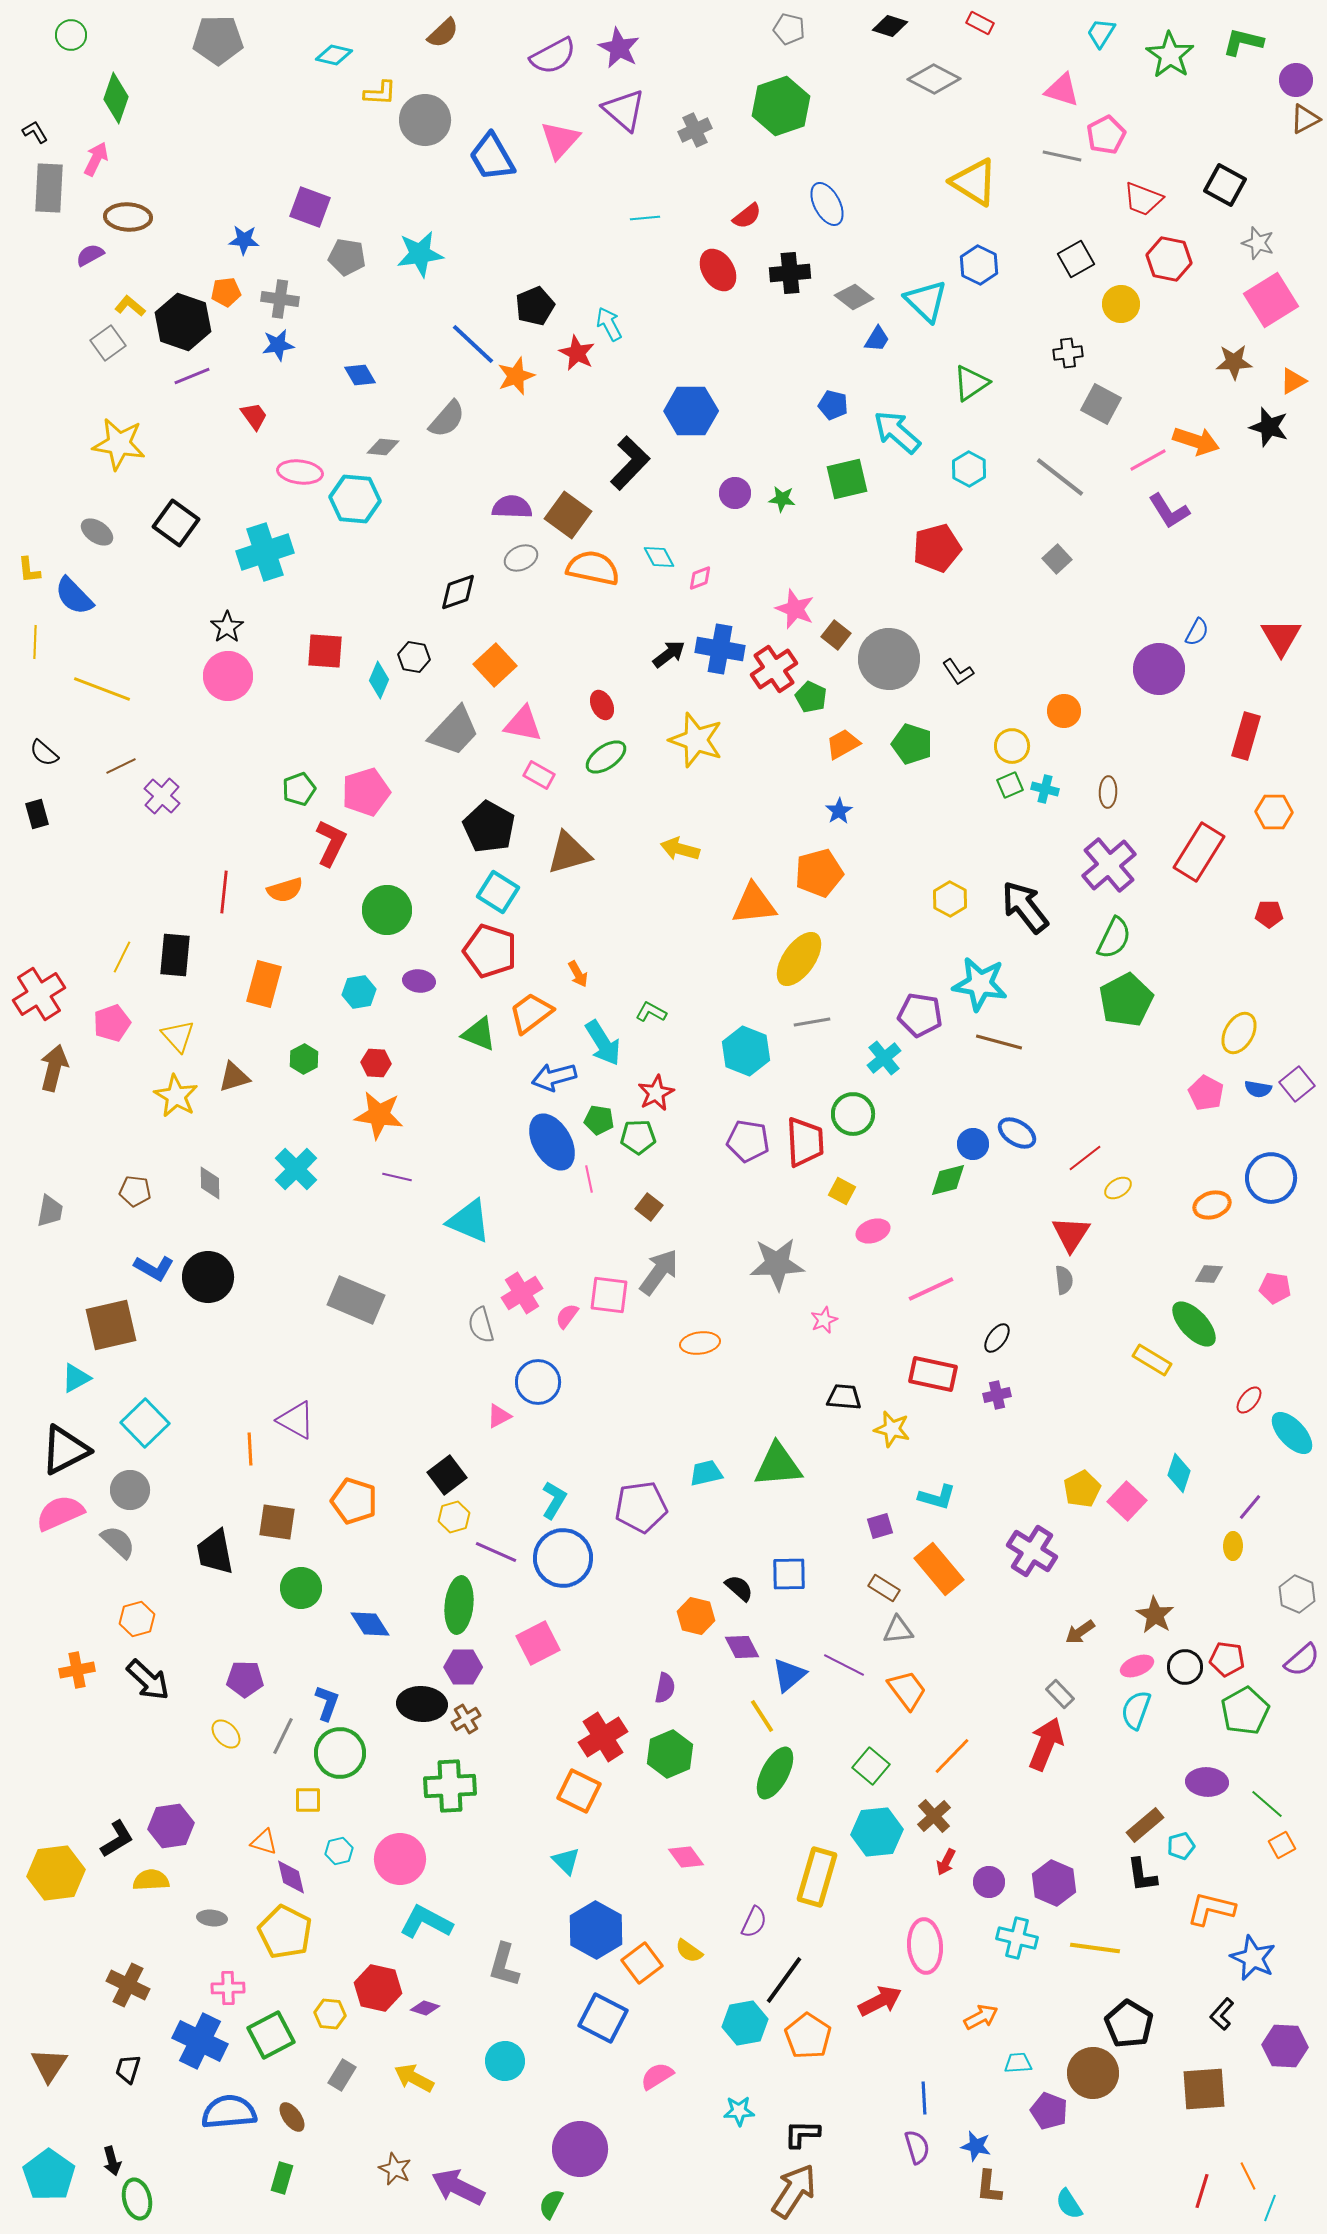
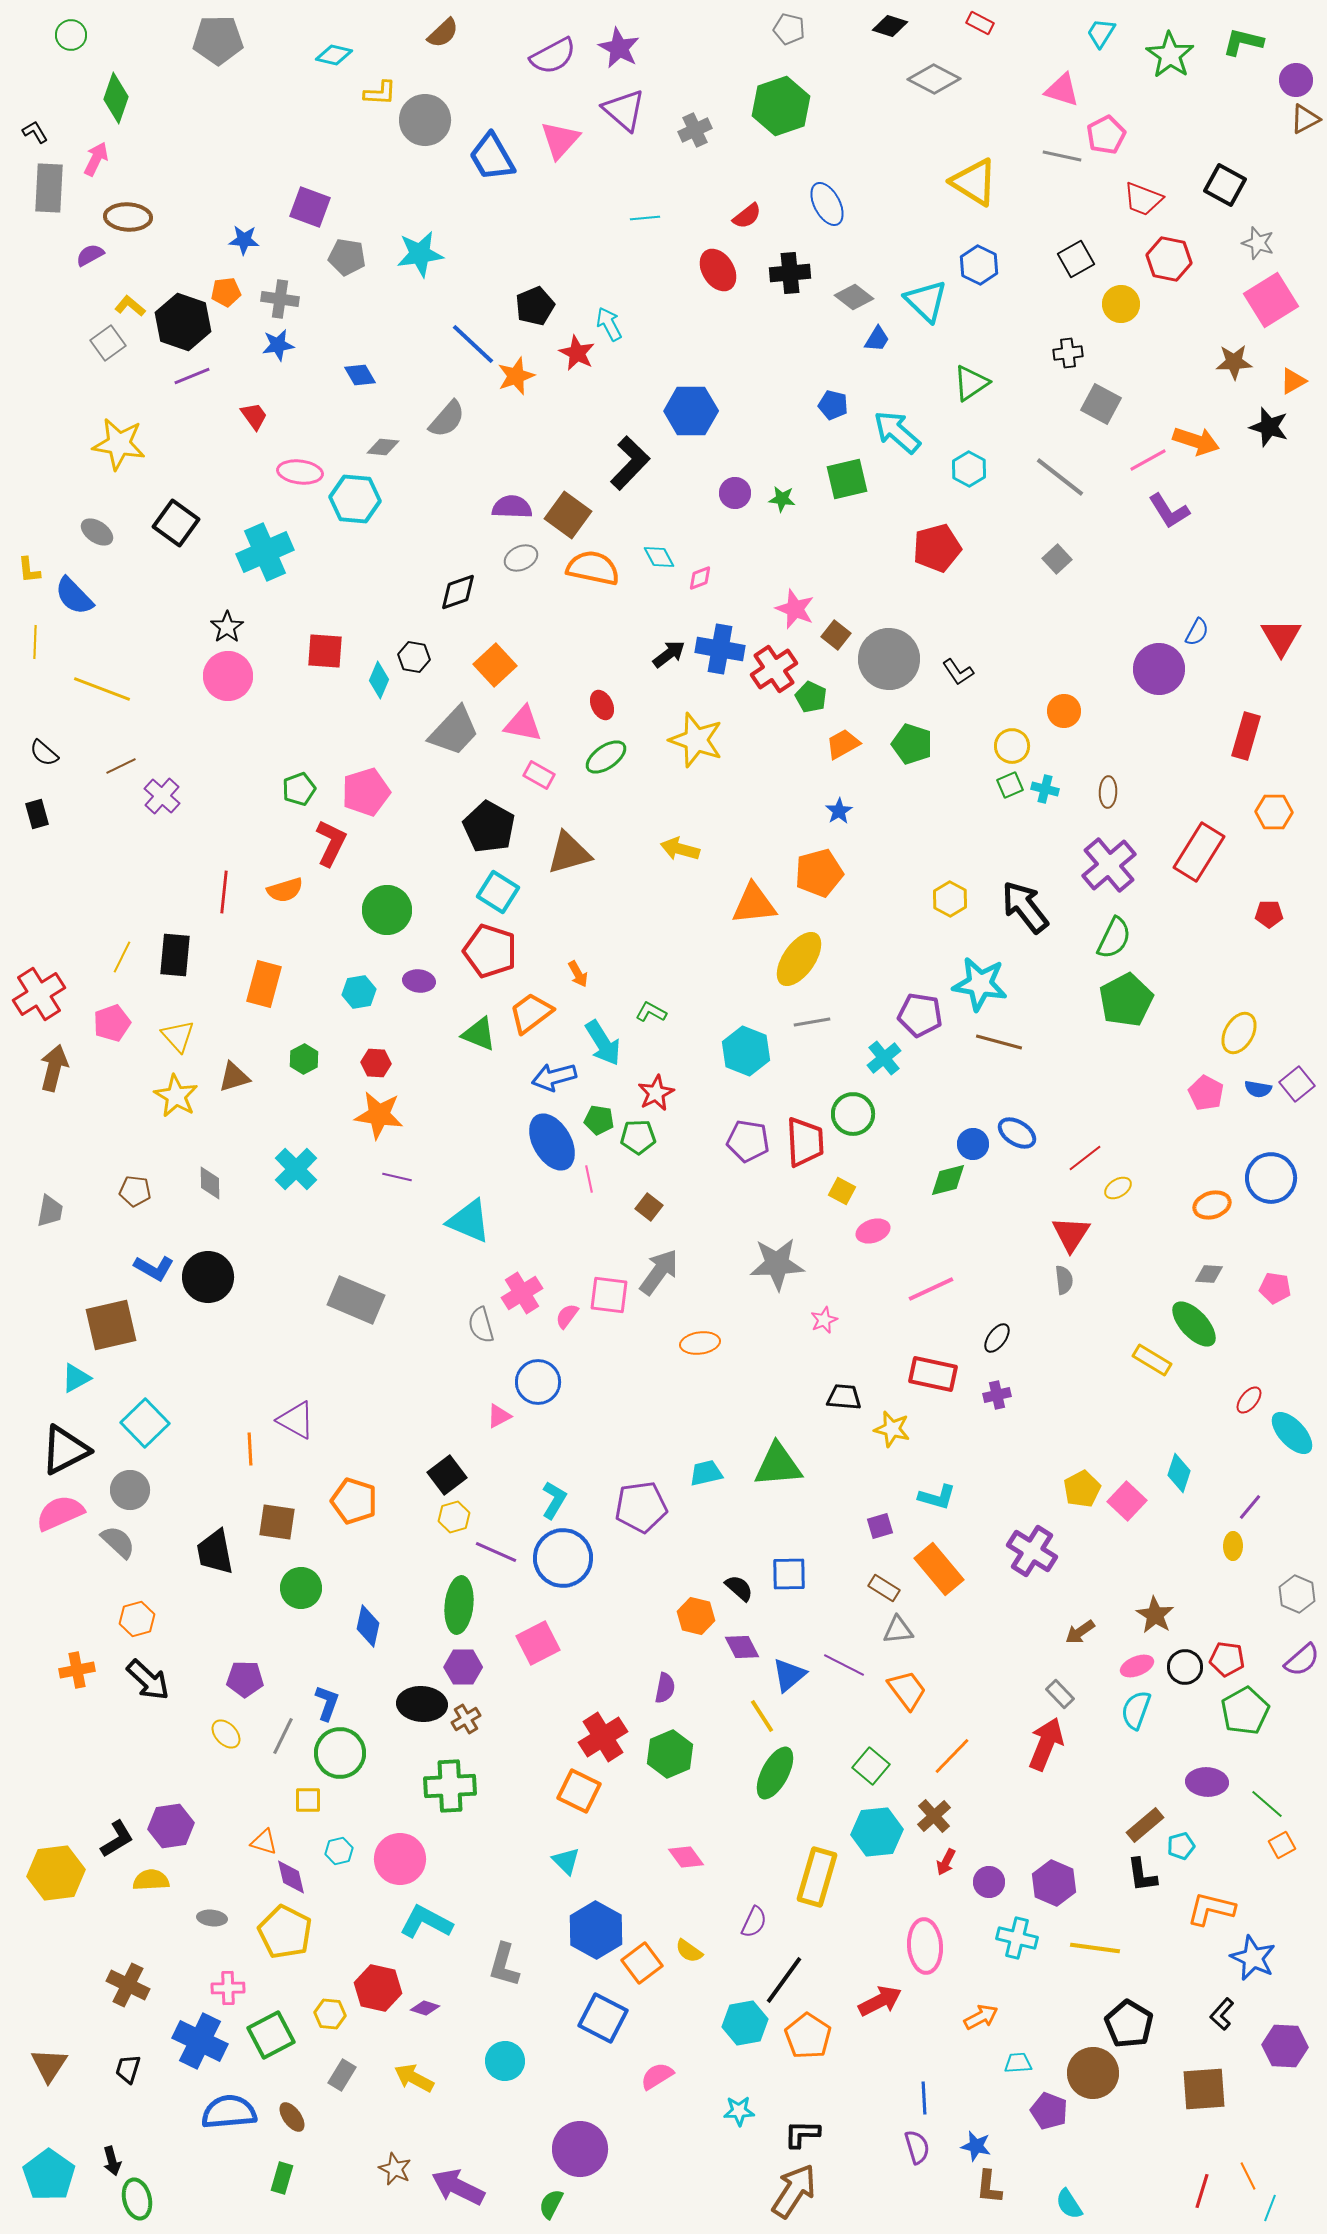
cyan cross at (265, 552): rotated 6 degrees counterclockwise
blue diamond at (370, 1624): moved 2 px left, 2 px down; rotated 45 degrees clockwise
